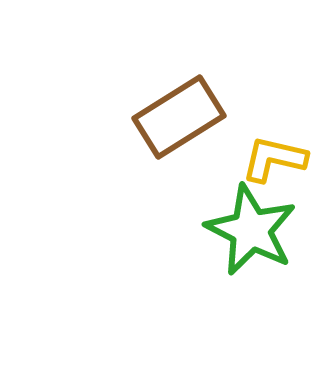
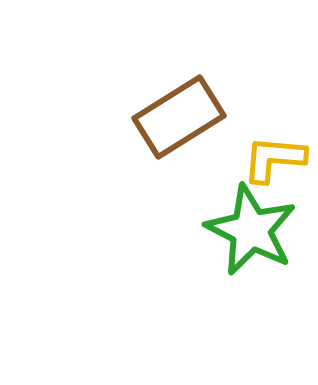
yellow L-shape: rotated 8 degrees counterclockwise
